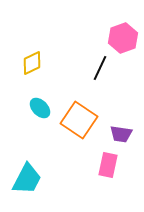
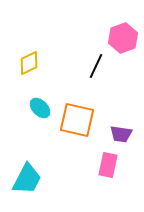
yellow diamond: moved 3 px left
black line: moved 4 px left, 2 px up
orange square: moved 2 px left; rotated 21 degrees counterclockwise
